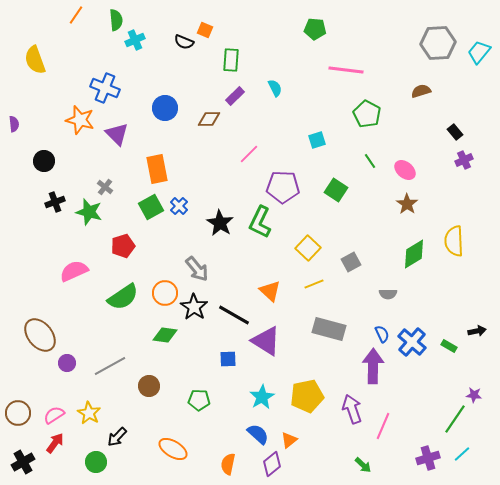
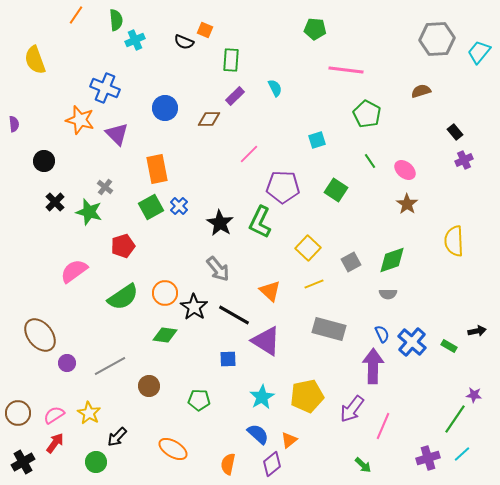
gray hexagon at (438, 43): moved 1 px left, 4 px up
black cross at (55, 202): rotated 24 degrees counterclockwise
green diamond at (414, 254): moved 22 px left, 6 px down; rotated 12 degrees clockwise
gray arrow at (197, 269): moved 21 px right
pink semicircle at (74, 271): rotated 12 degrees counterclockwise
purple arrow at (352, 409): rotated 124 degrees counterclockwise
